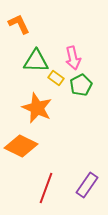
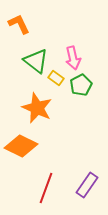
green triangle: rotated 36 degrees clockwise
